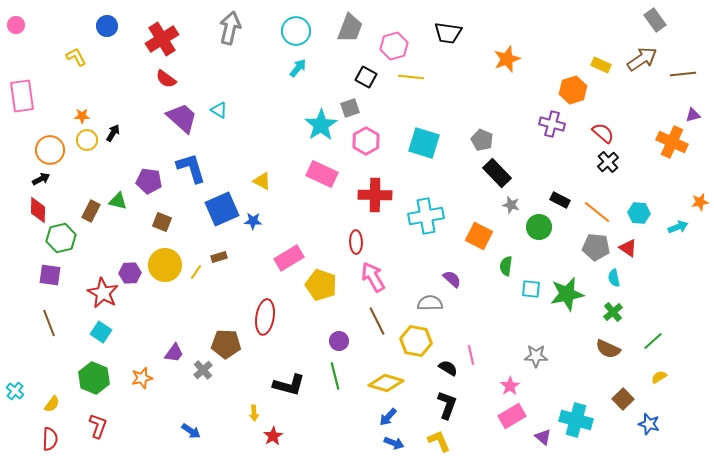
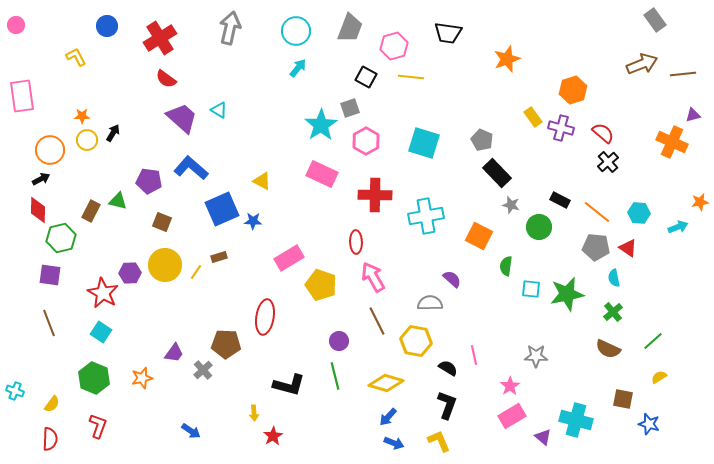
red cross at (162, 39): moved 2 px left, 1 px up
brown arrow at (642, 59): moved 5 px down; rotated 12 degrees clockwise
yellow rectangle at (601, 65): moved 68 px left, 52 px down; rotated 30 degrees clockwise
purple cross at (552, 124): moved 9 px right, 4 px down
blue L-shape at (191, 168): rotated 32 degrees counterclockwise
pink line at (471, 355): moved 3 px right
cyan cross at (15, 391): rotated 18 degrees counterclockwise
brown square at (623, 399): rotated 35 degrees counterclockwise
